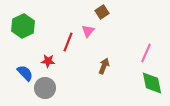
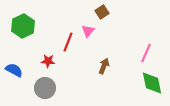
blue semicircle: moved 11 px left, 3 px up; rotated 18 degrees counterclockwise
